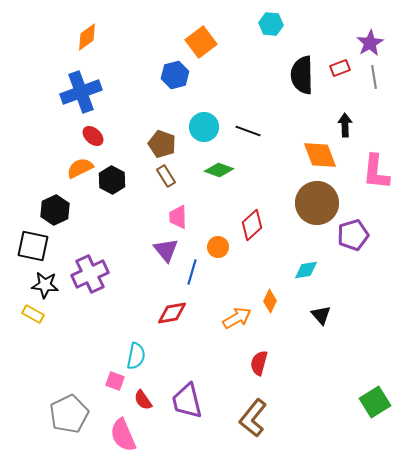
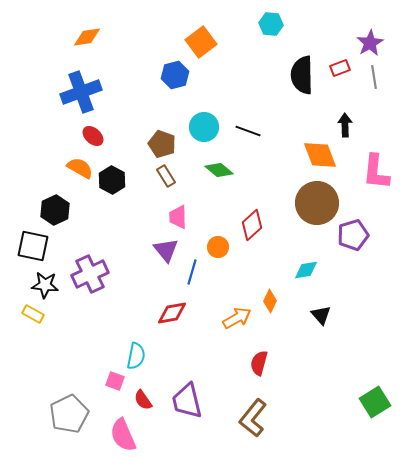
orange diamond at (87, 37): rotated 28 degrees clockwise
orange semicircle at (80, 168): rotated 56 degrees clockwise
green diamond at (219, 170): rotated 20 degrees clockwise
